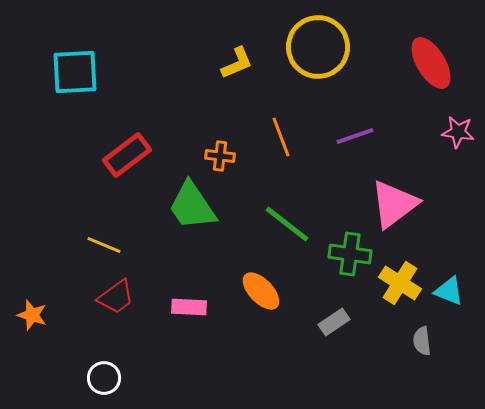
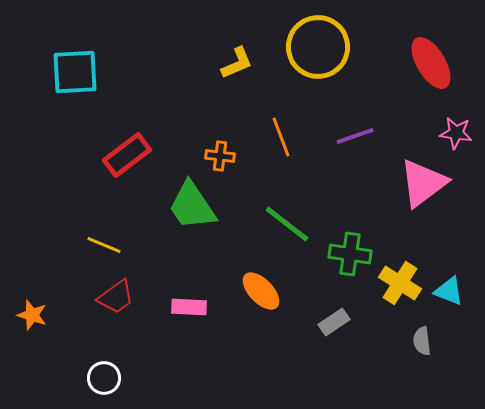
pink star: moved 2 px left, 1 px down
pink triangle: moved 29 px right, 21 px up
